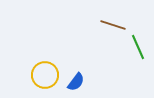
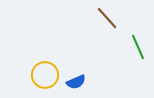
brown line: moved 6 px left, 7 px up; rotated 30 degrees clockwise
blue semicircle: rotated 30 degrees clockwise
